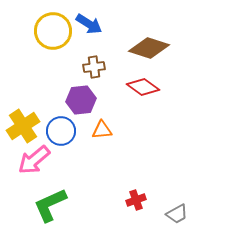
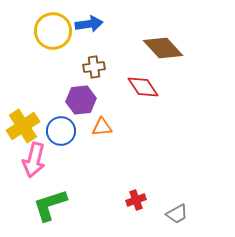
blue arrow: rotated 40 degrees counterclockwise
brown diamond: moved 14 px right; rotated 30 degrees clockwise
red diamond: rotated 20 degrees clockwise
orange triangle: moved 3 px up
pink arrow: rotated 36 degrees counterclockwise
green L-shape: rotated 6 degrees clockwise
